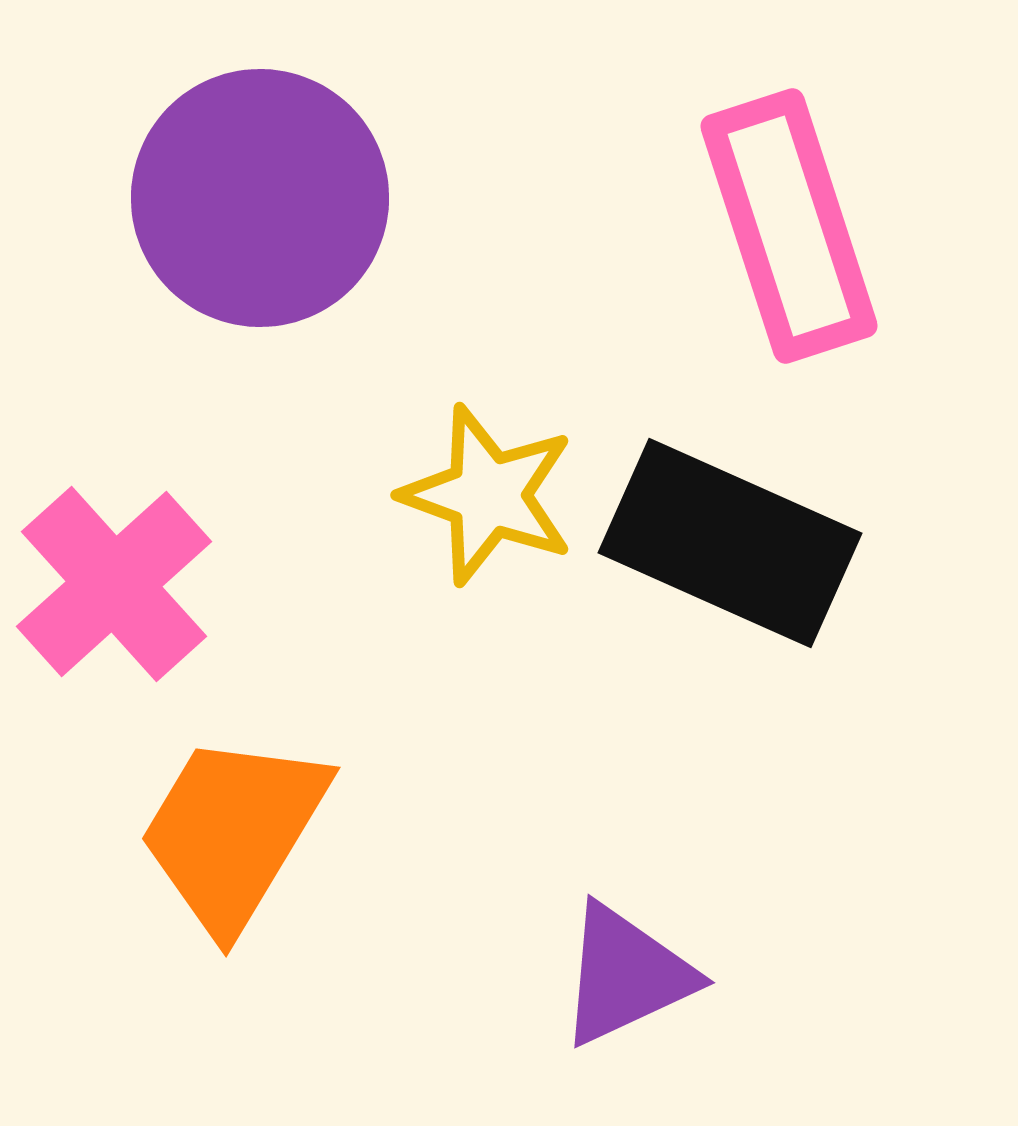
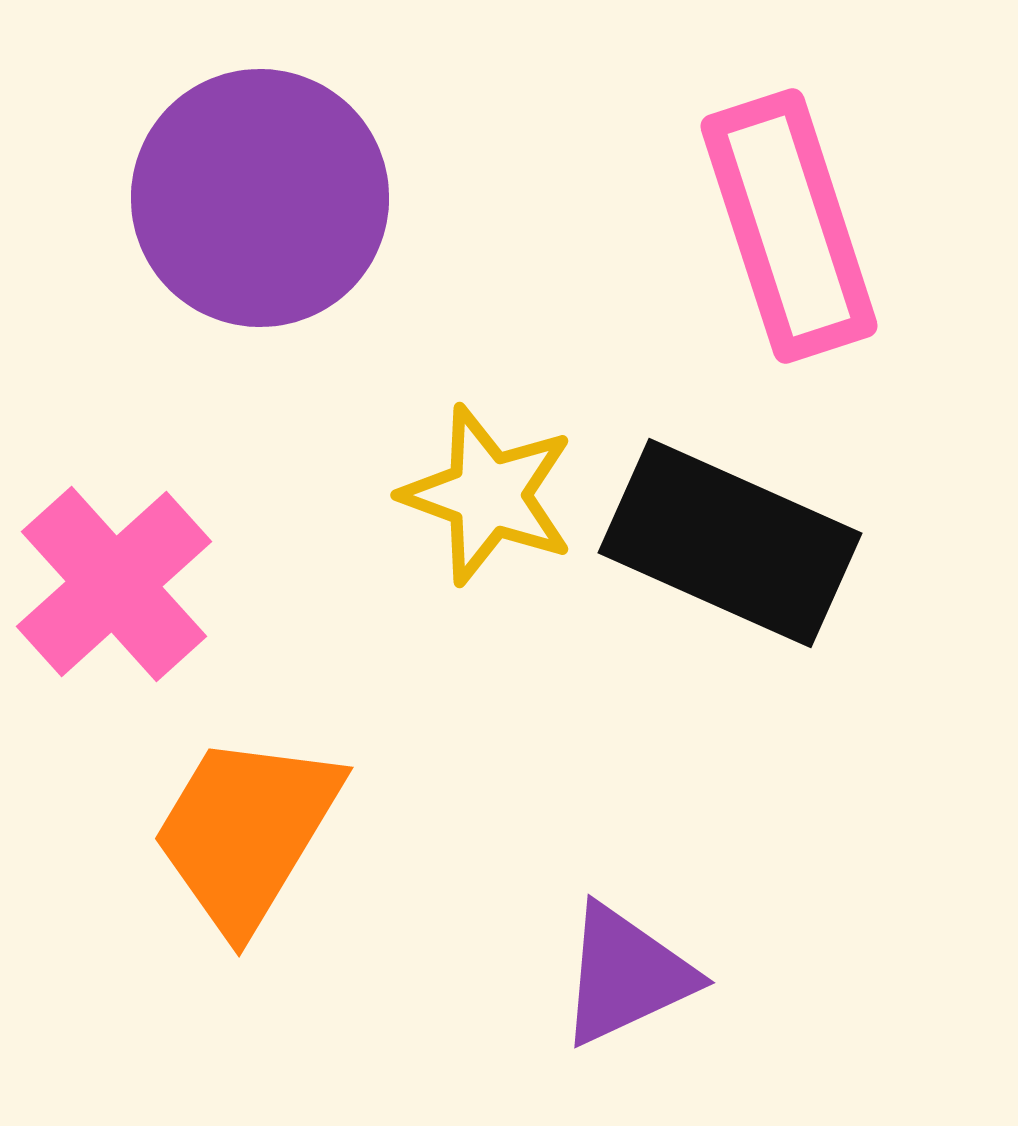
orange trapezoid: moved 13 px right
